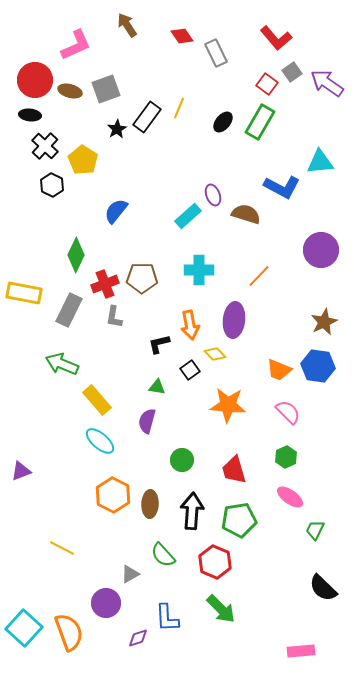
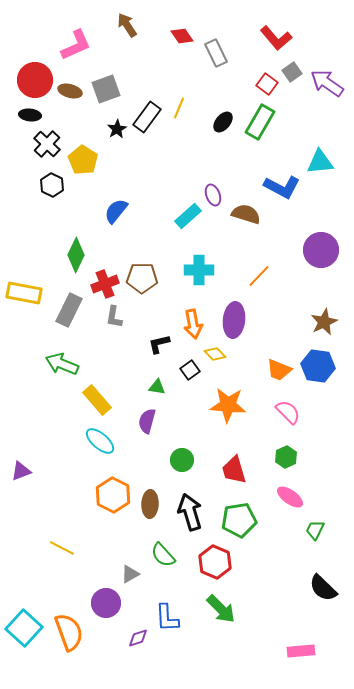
black cross at (45, 146): moved 2 px right, 2 px up
orange arrow at (190, 325): moved 3 px right, 1 px up
black arrow at (192, 511): moved 2 px left, 1 px down; rotated 21 degrees counterclockwise
